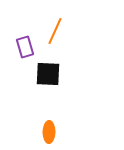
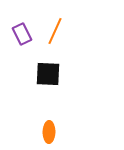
purple rectangle: moved 3 px left, 13 px up; rotated 10 degrees counterclockwise
